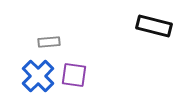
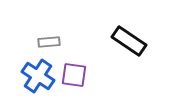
black rectangle: moved 25 px left, 15 px down; rotated 20 degrees clockwise
blue cross: rotated 12 degrees counterclockwise
